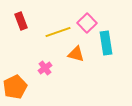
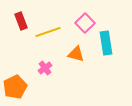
pink square: moved 2 px left
yellow line: moved 10 px left
